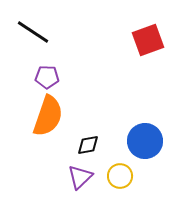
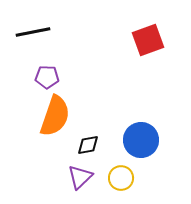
black line: rotated 44 degrees counterclockwise
orange semicircle: moved 7 px right
blue circle: moved 4 px left, 1 px up
yellow circle: moved 1 px right, 2 px down
